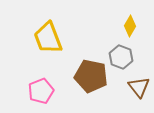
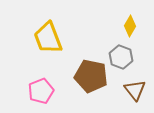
brown triangle: moved 4 px left, 3 px down
